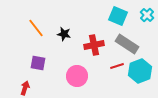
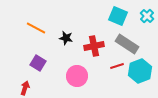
cyan cross: moved 1 px down
orange line: rotated 24 degrees counterclockwise
black star: moved 2 px right, 4 px down
red cross: moved 1 px down
purple square: rotated 21 degrees clockwise
